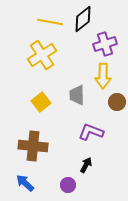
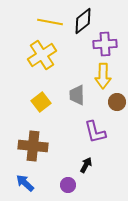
black diamond: moved 2 px down
purple cross: rotated 15 degrees clockwise
purple L-shape: moved 4 px right; rotated 125 degrees counterclockwise
